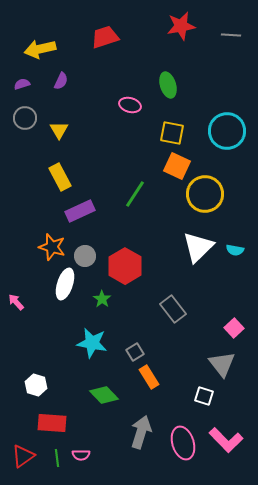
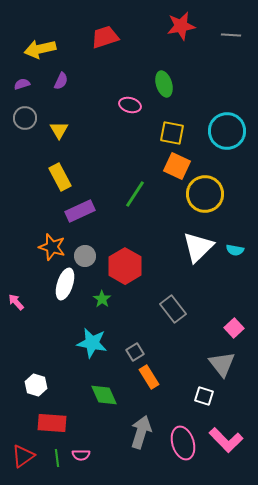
green ellipse at (168, 85): moved 4 px left, 1 px up
green diamond at (104, 395): rotated 20 degrees clockwise
